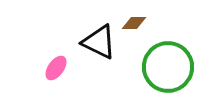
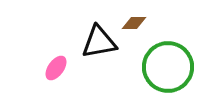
black triangle: rotated 36 degrees counterclockwise
